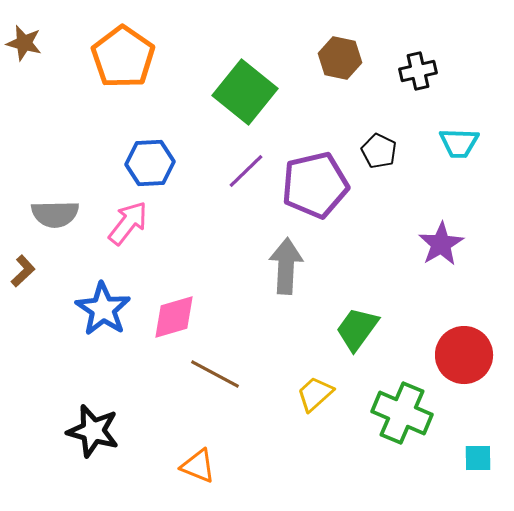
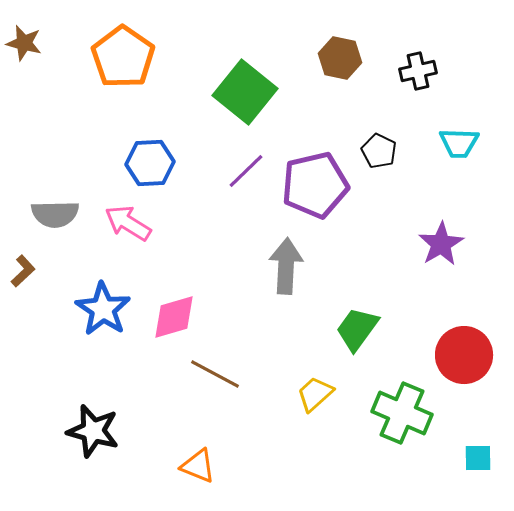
pink arrow: rotated 96 degrees counterclockwise
